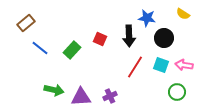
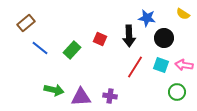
purple cross: rotated 32 degrees clockwise
